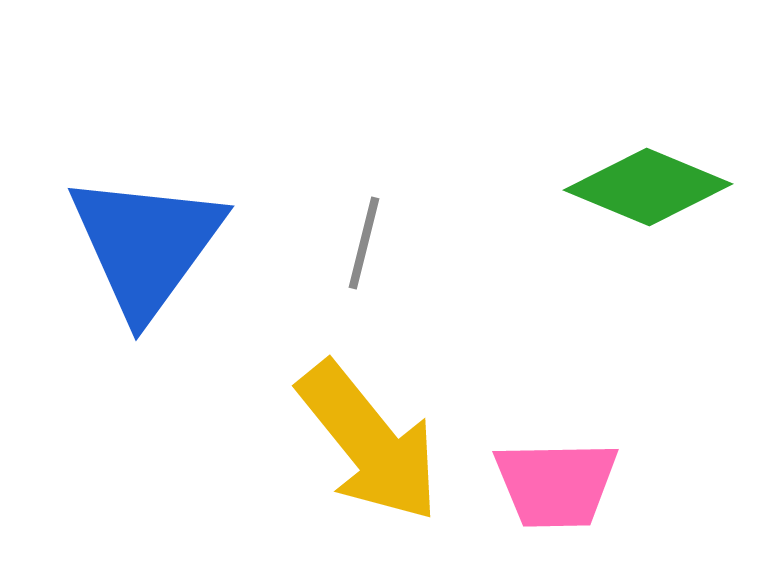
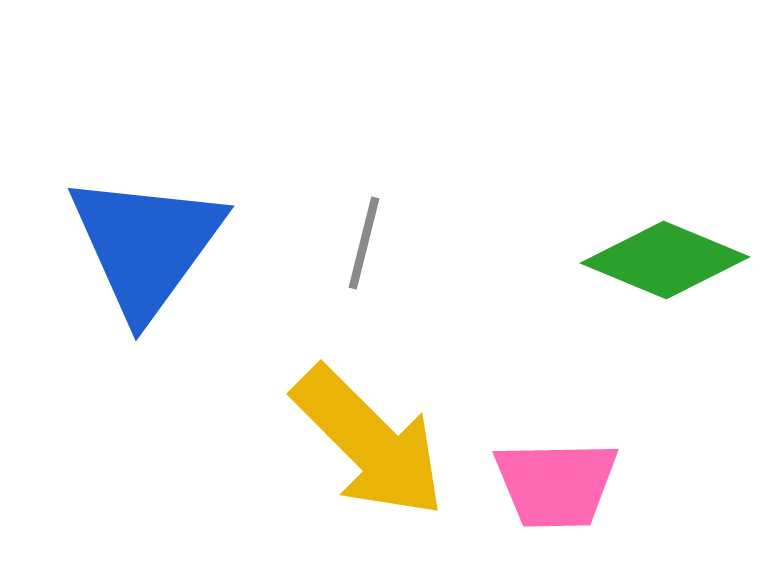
green diamond: moved 17 px right, 73 px down
yellow arrow: rotated 6 degrees counterclockwise
